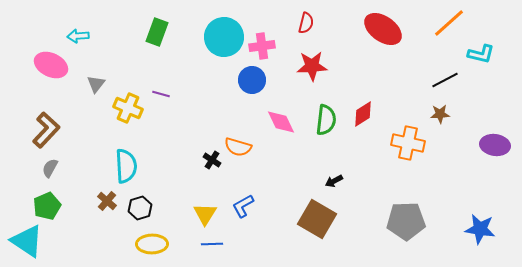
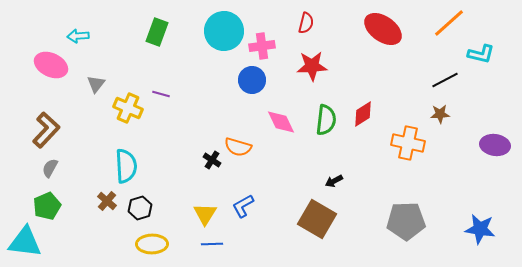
cyan circle: moved 6 px up
cyan triangle: moved 2 px left, 1 px down; rotated 27 degrees counterclockwise
